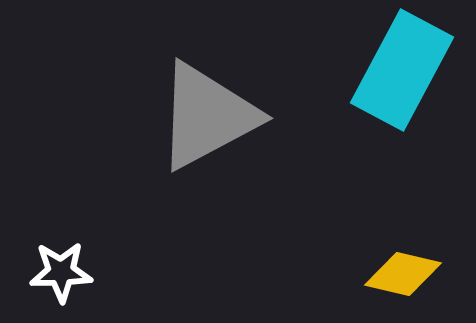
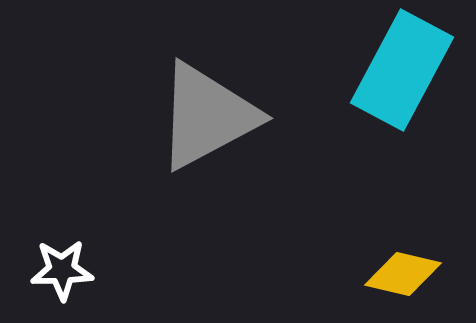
white star: moved 1 px right, 2 px up
